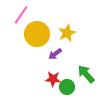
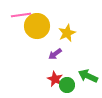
pink line: rotated 48 degrees clockwise
yellow circle: moved 8 px up
green arrow: moved 2 px right, 2 px down; rotated 24 degrees counterclockwise
red star: moved 2 px right; rotated 21 degrees clockwise
green circle: moved 2 px up
